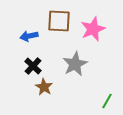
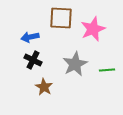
brown square: moved 2 px right, 3 px up
blue arrow: moved 1 px right, 1 px down
black cross: moved 6 px up; rotated 18 degrees counterclockwise
green line: moved 31 px up; rotated 56 degrees clockwise
